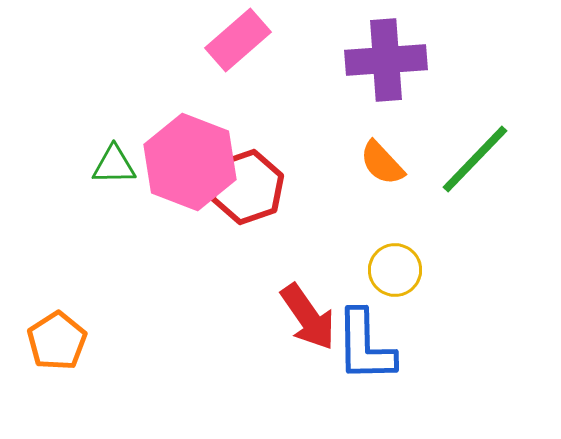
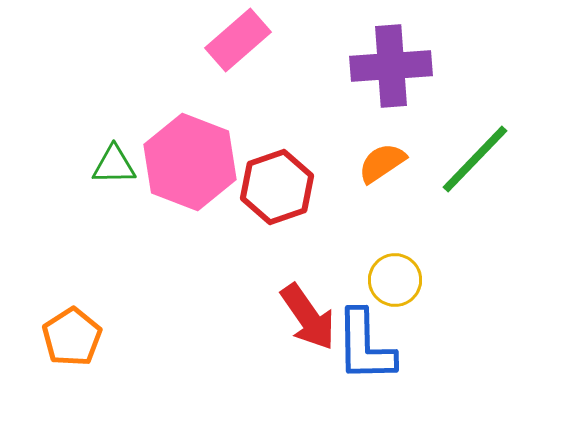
purple cross: moved 5 px right, 6 px down
orange semicircle: rotated 99 degrees clockwise
red hexagon: moved 30 px right
yellow circle: moved 10 px down
orange pentagon: moved 15 px right, 4 px up
